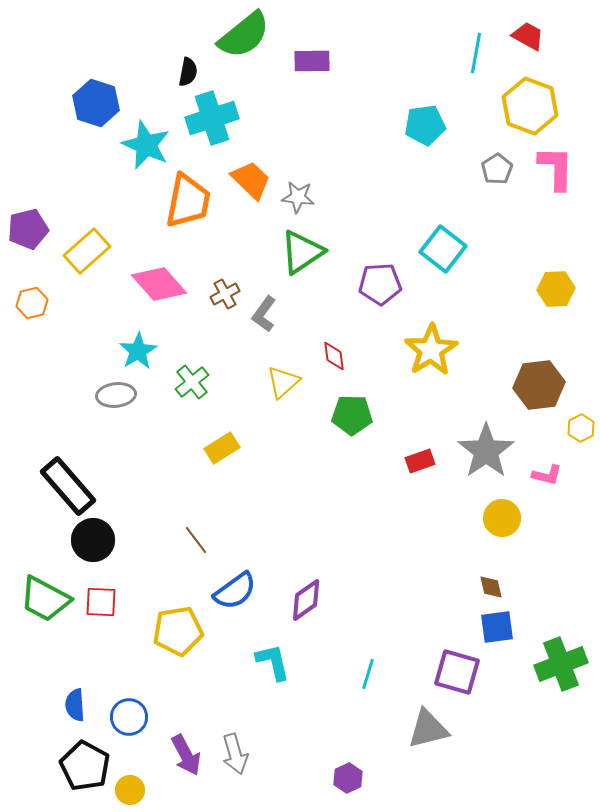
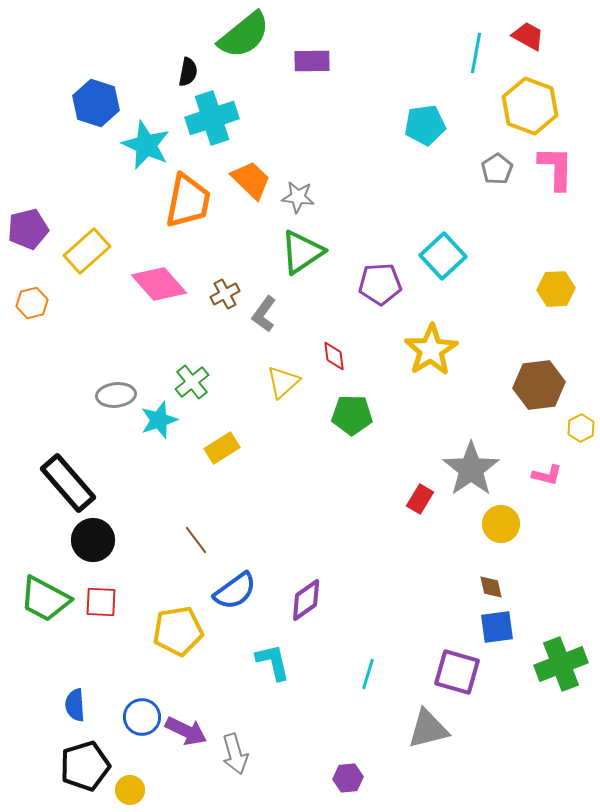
cyan square at (443, 249): moved 7 px down; rotated 9 degrees clockwise
cyan star at (138, 351): moved 21 px right, 69 px down; rotated 12 degrees clockwise
gray star at (486, 451): moved 15 px left, 18 px down
red rectangle at (420, 461): moved 38 px down; rotated 40 degrees counterclockwise
black rectangle at (68, 486): moved 3 px up
yellow circle at (502, 518): moved 1 px left, 6 px down
blue circle at (129, 717): moved 13 px right
purple arrow at (186, 755): moved 24 px up; rotated 36 degrees counterclockwise
black pentagon at (85, 766): rotated 27 degrees clockwise
purple hexagon at (348, 778): rotated 20 degrees clockwise
